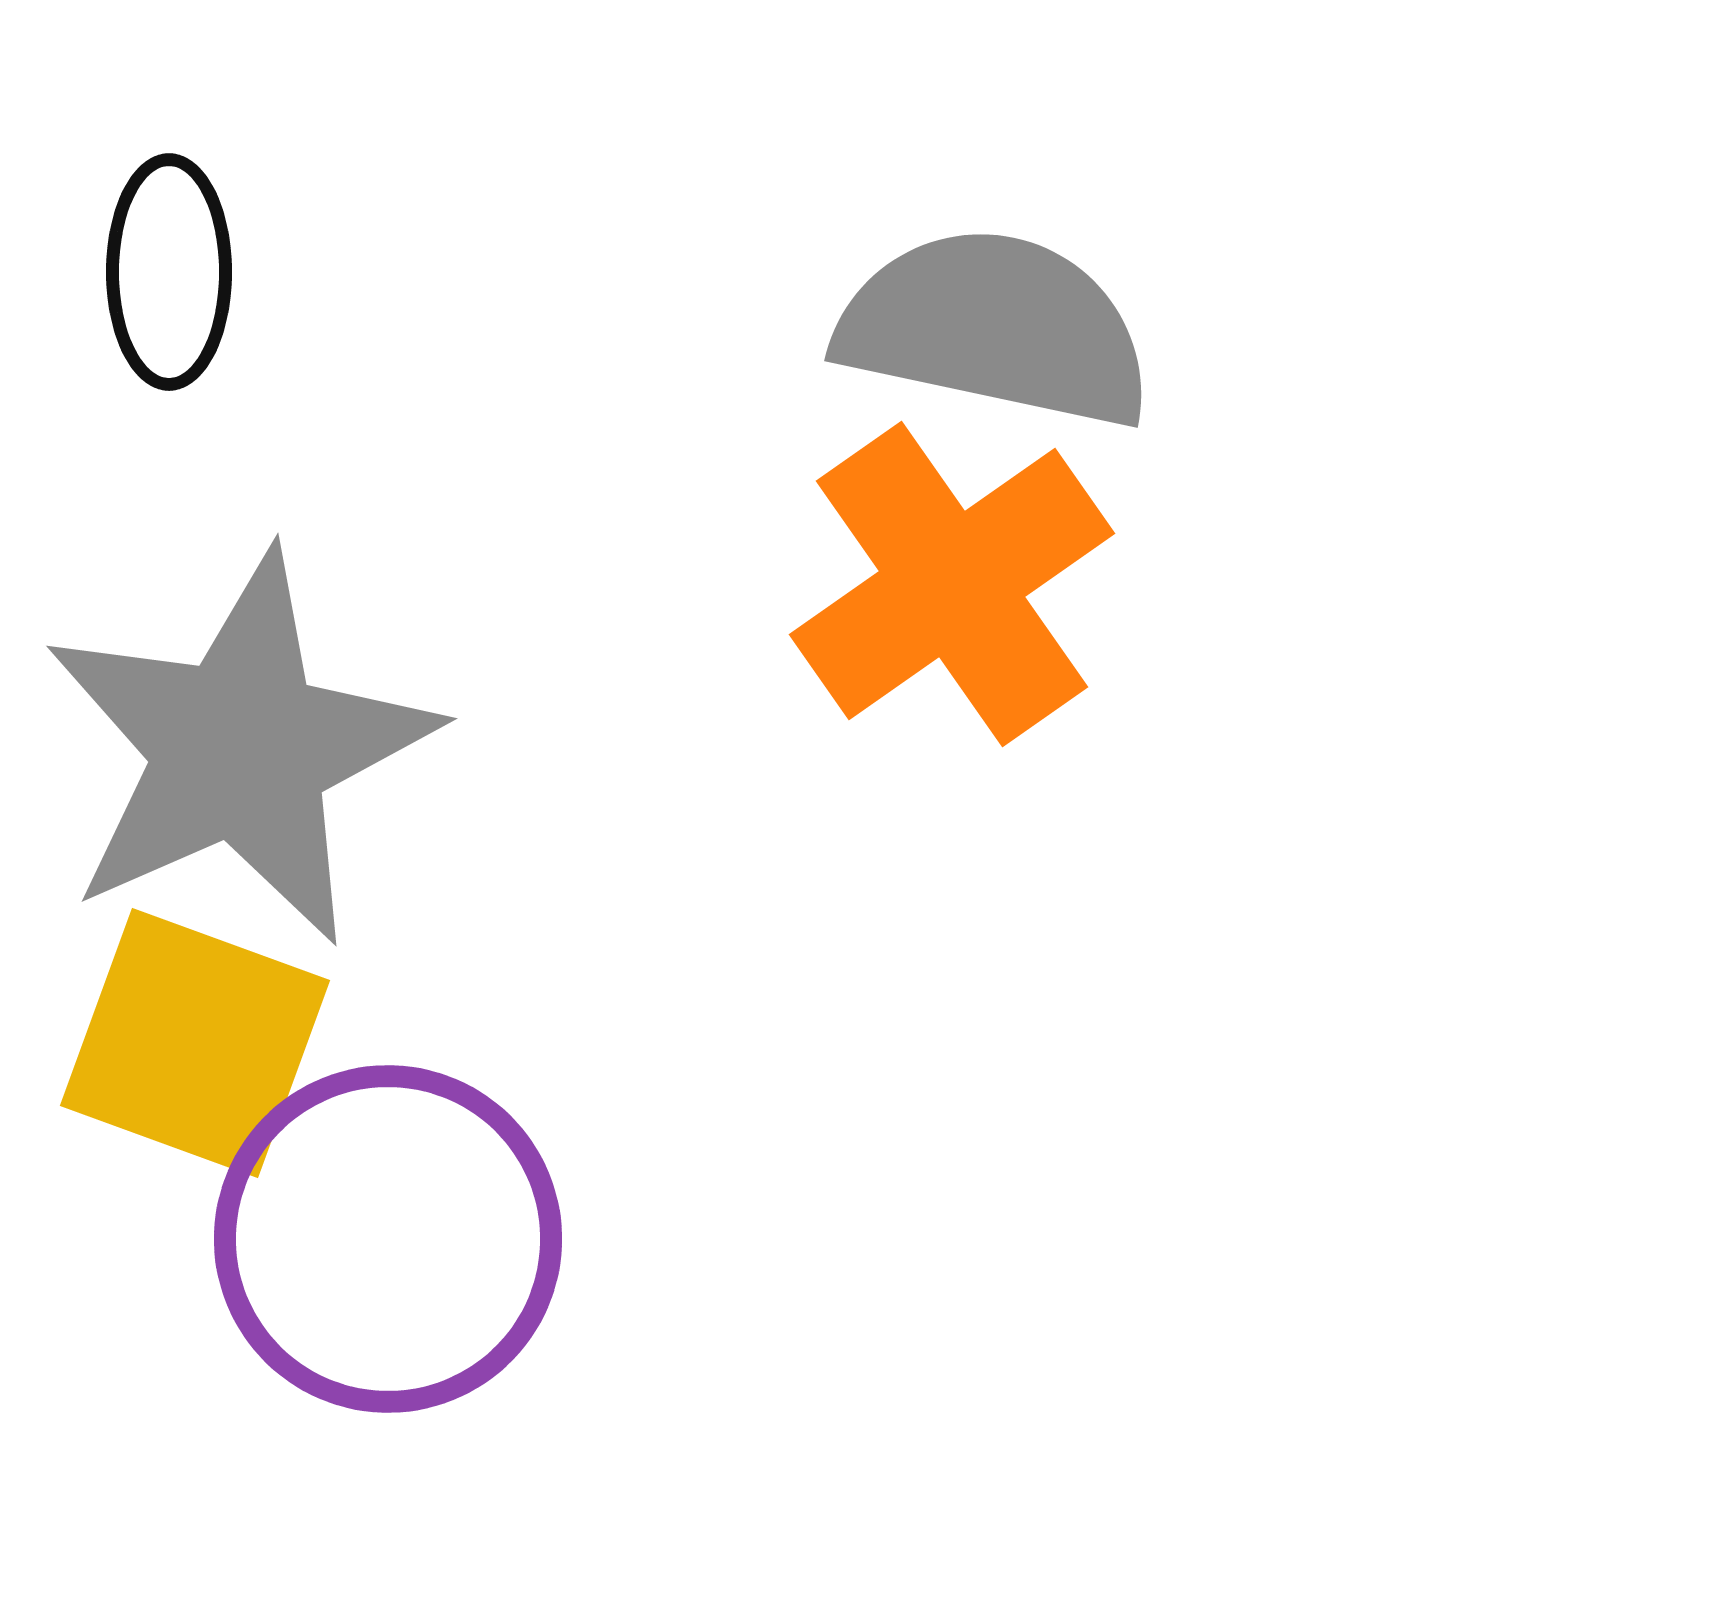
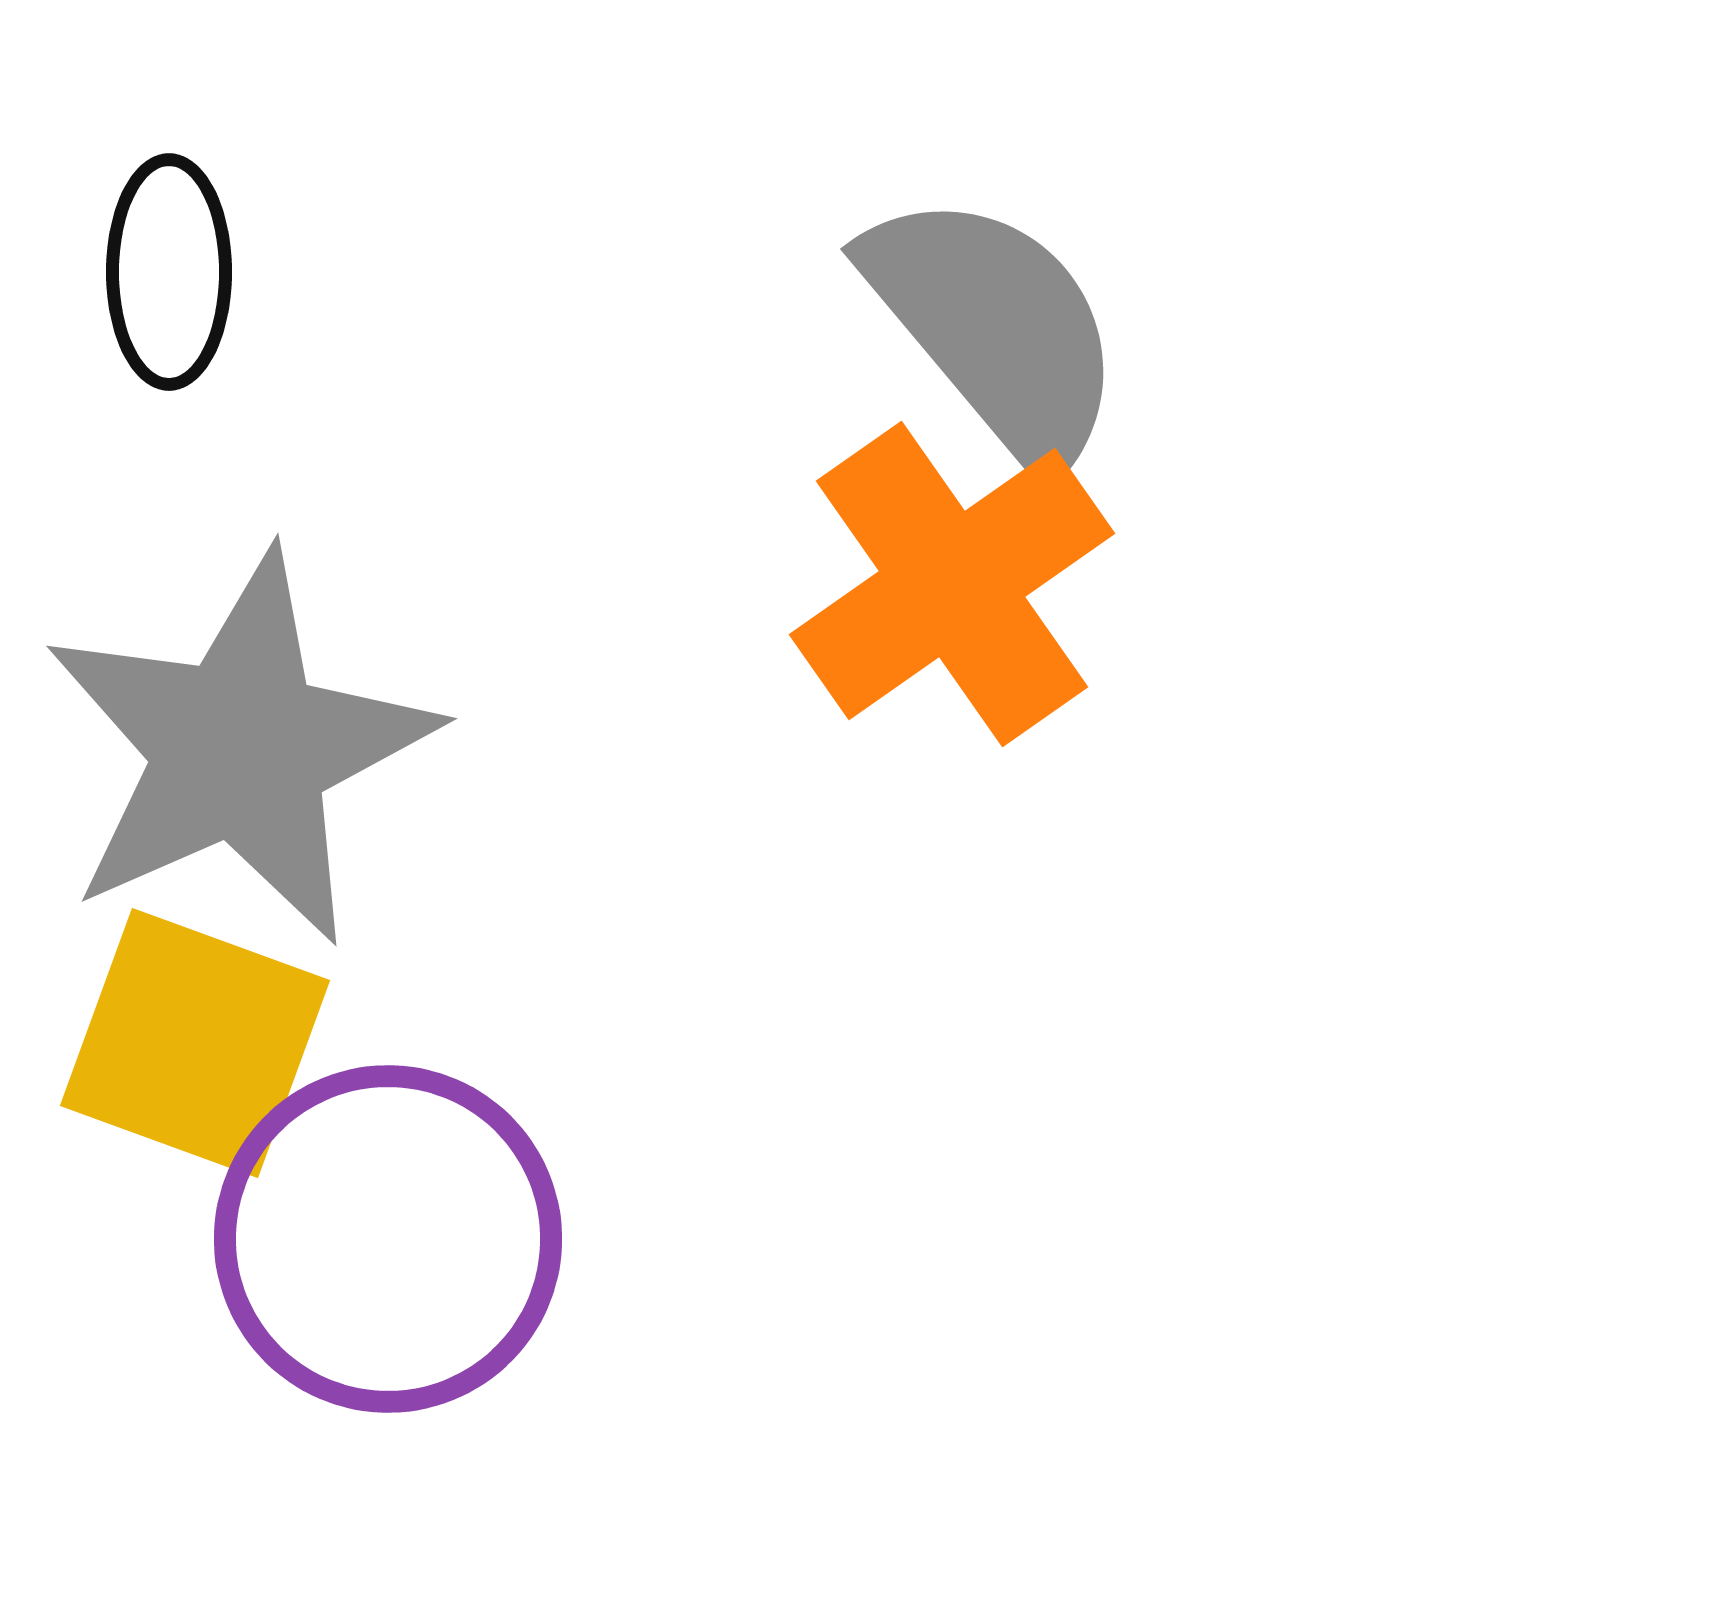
gray semicircle: rotated 38 degrees clockwise
